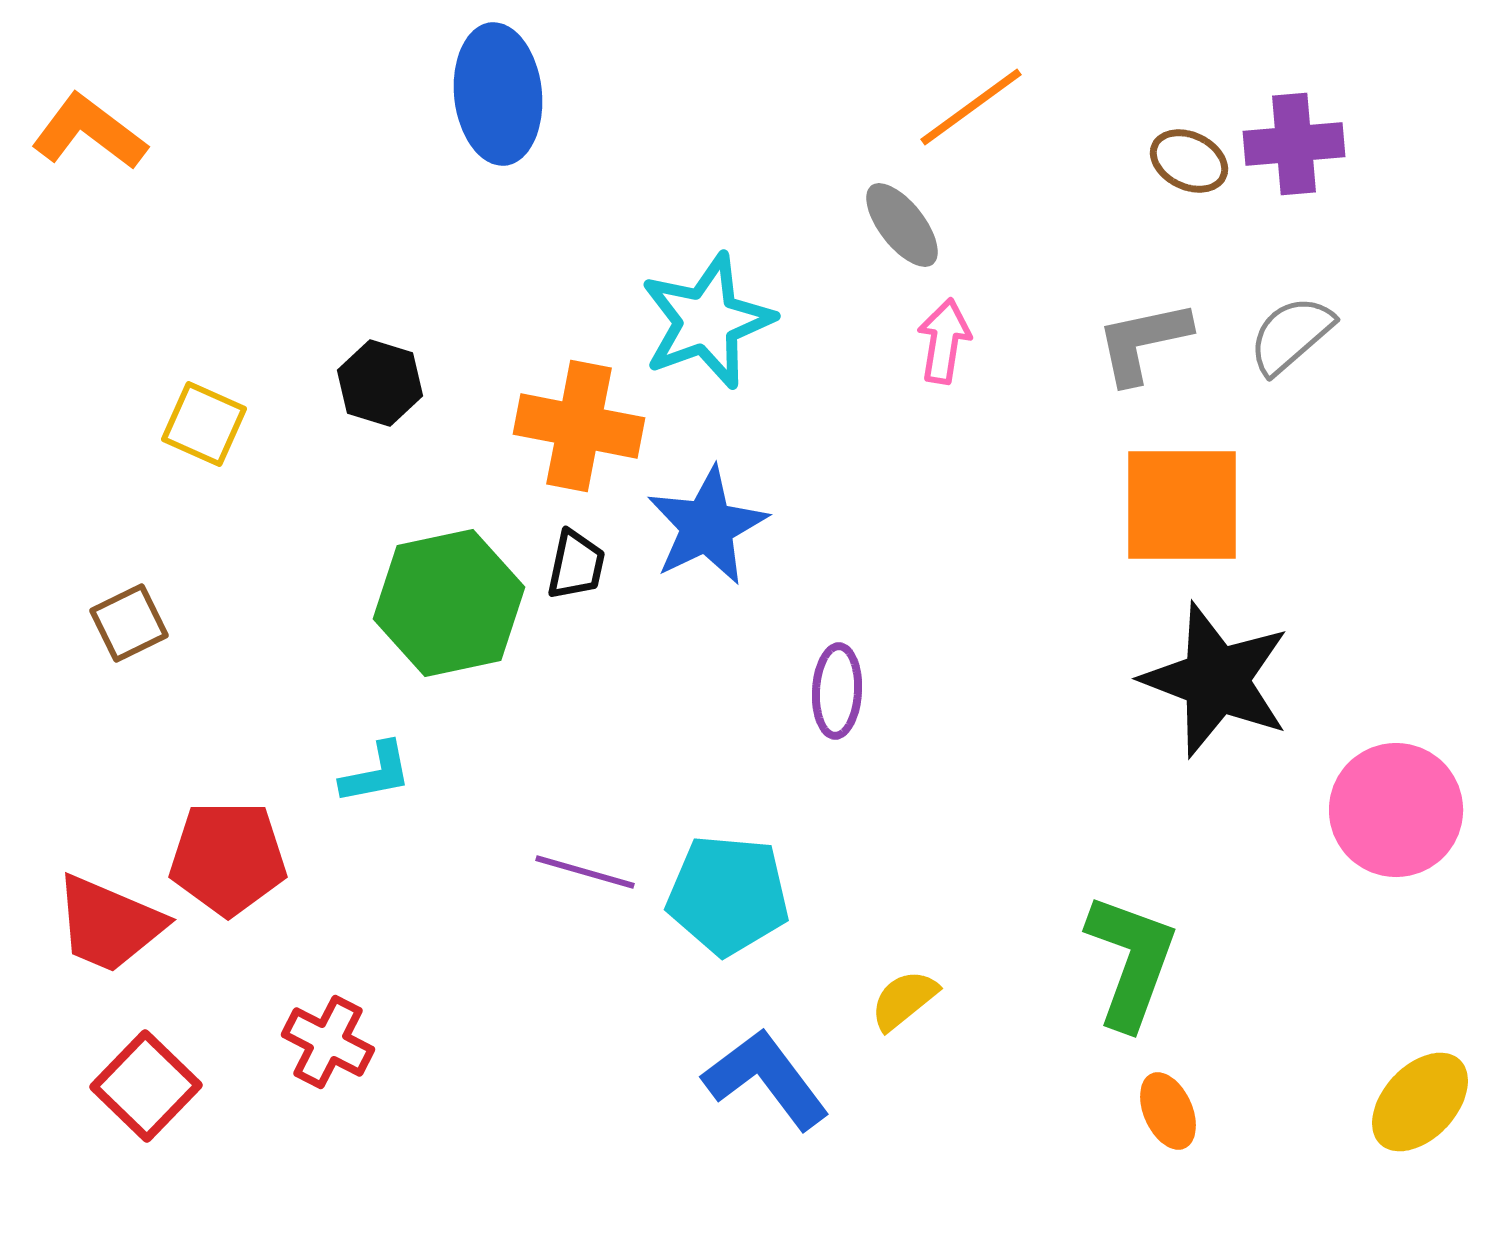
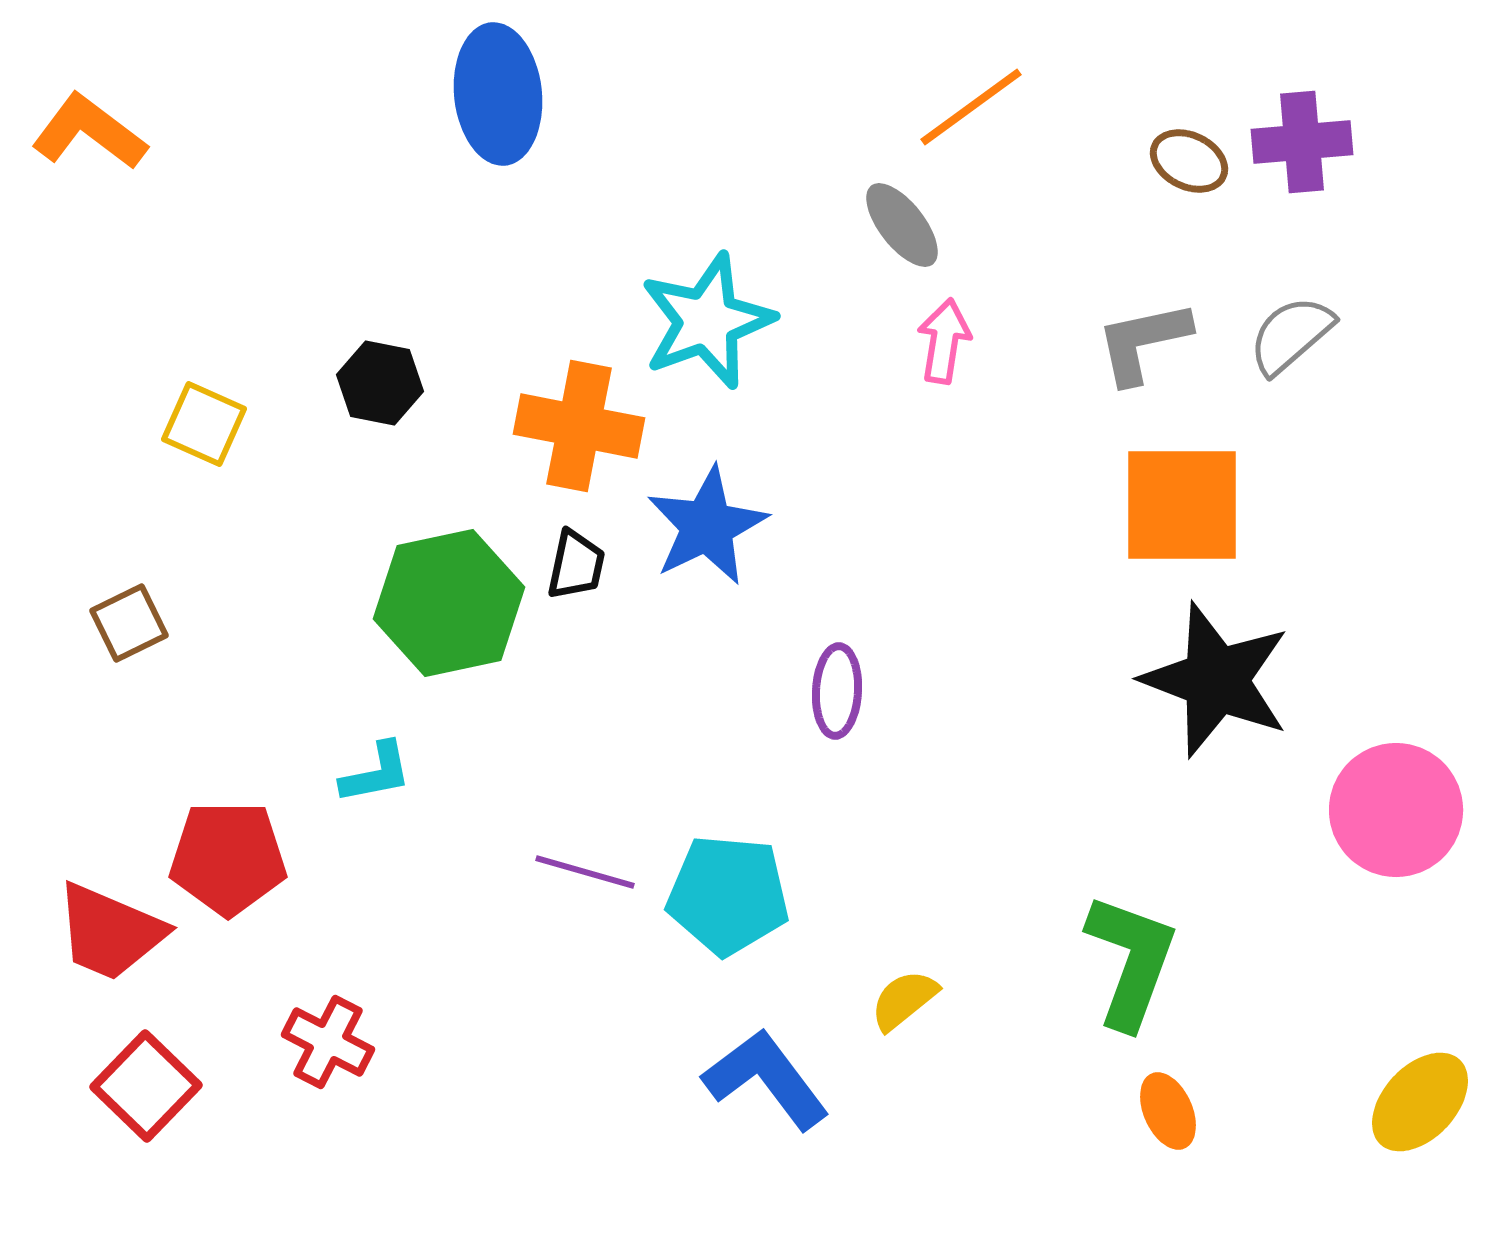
purple cross: moved 8 px right, 2 px up
black hexagon: rotated 6 degrees counterclockwise
red trapezoid: moved 1 px right, 8 px down
